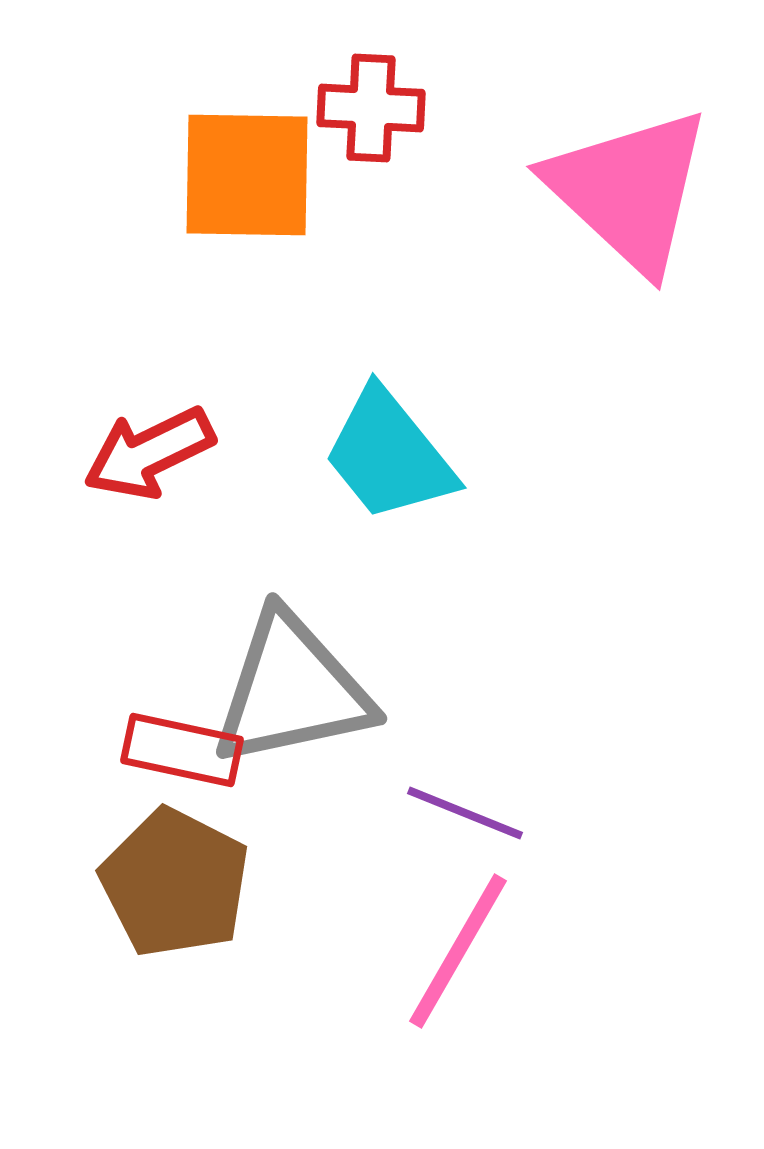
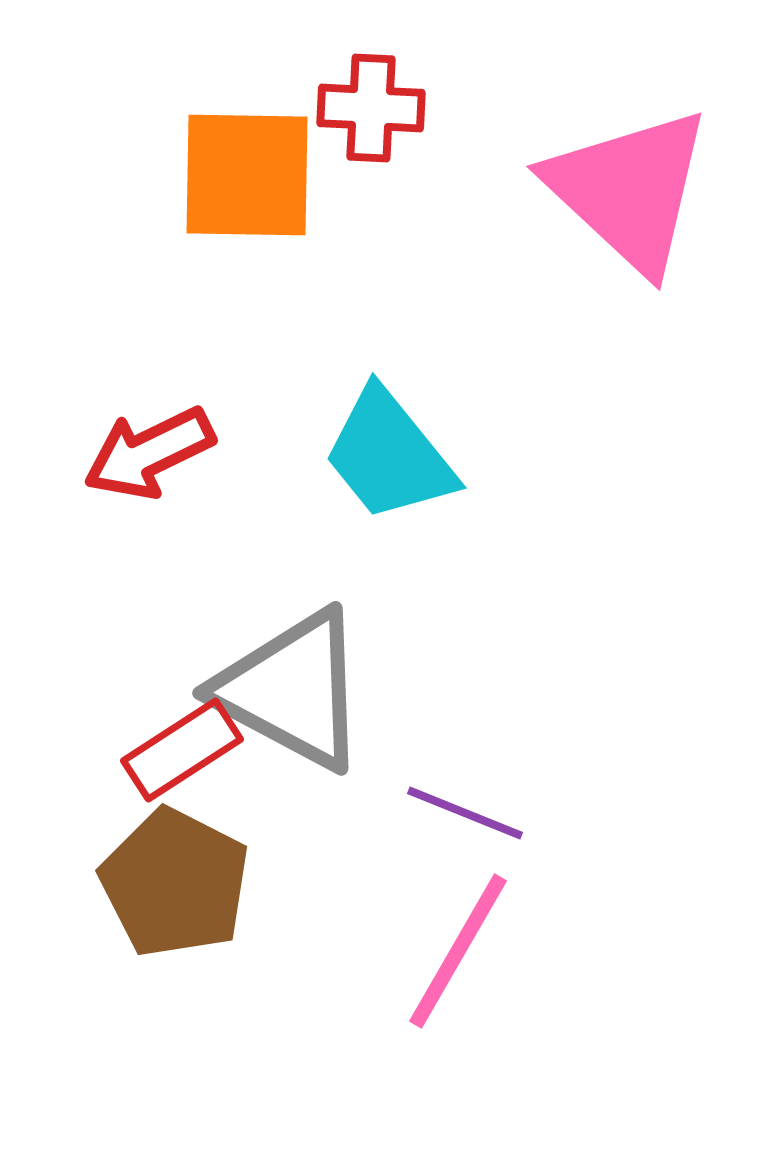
gray triangle: rotated 40 degrees clockwise
red rectangle: rotated 45 degrees counterclockwise
